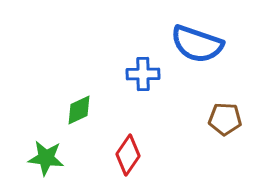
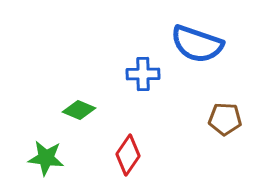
green diamond: rotated 48 degrees clockwise
